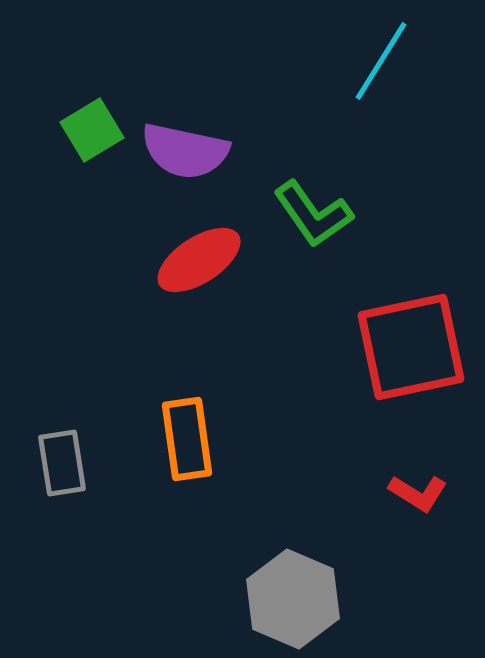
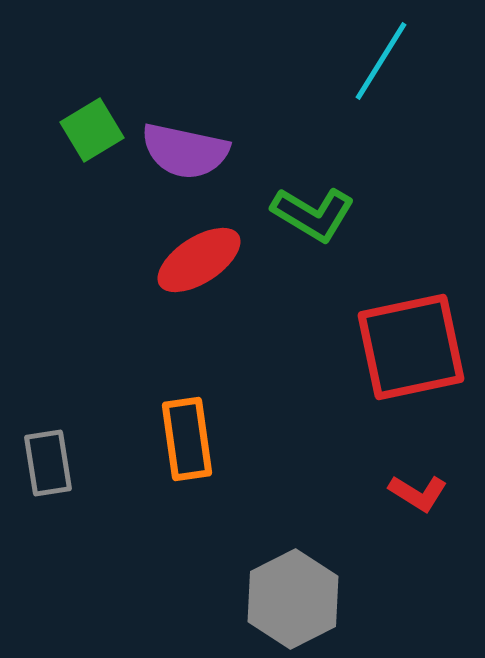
green L-shape: rotated 24 degrees counterclockwise
gray rectangle: moved 14 px left
gray hexagon: rotated 10 degrees clockwise
